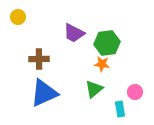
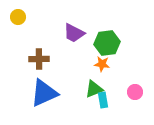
green triangle: rotated 18 degrees clockwise
cyan rectangle: moved 17 px left, 9 px up
